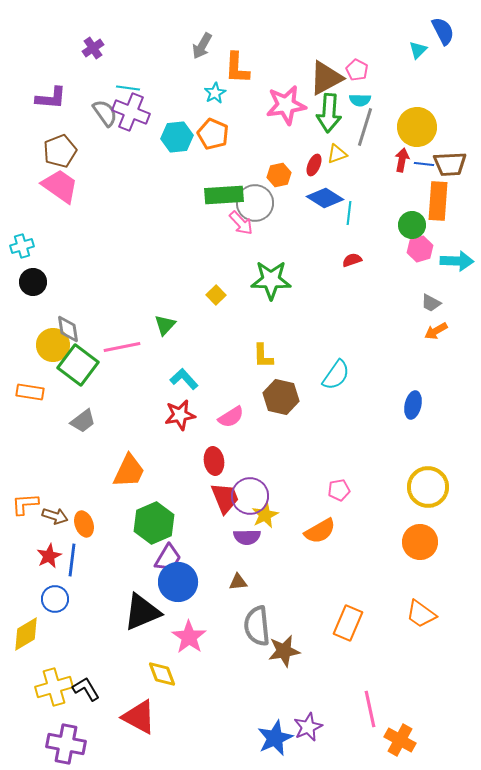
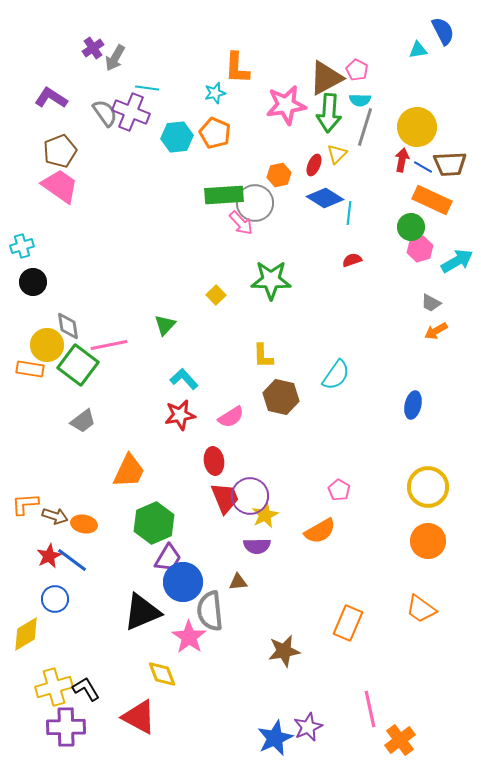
gray arrow at (202, 46): moved 87 px left, 12 px down
cyan triangle at (418, 50): rotated 36 degrees clockwise
cyan line at (128, 88): moved 19 px right
cyan star at (215, 93): rotated 15 degrees clockwise
purple L-shape at (51, 98): rotated 152 degrees counterclockwise
orange pentagon at (213, 134): moved 2 px right, 1 px up
yellow triangle at (337, 154): rotated 25 degrees counterclockwise
blue line at (424, 164): moved 1 px left, 3 px down; rotated 24 degrees clockwise
orange rectangle at (438, 201): moved 6 px left, 1 px up; rotated 69 degrees counterclockwise
green circle at (412, 225): moved 1 px left, 2 px down
cyan arrow at (457, 261): rotated 32 degrees counterclockwise
gray diamond at (68, 329): moved 3 px up
yellow circle at (53, 345): moved 6 px left
pink line at (122, 347): moved 13 px left, 2 px up
orange rectangle at (30, 392): moved 23 px up
pink pentagon at (339, 490): rotated 30 degrees counterclockwise
orange ellipse at (84, 524): rotated 60 degrees counterclockwise
purple semicircle at (247, 537): moved 10 px right, 9 px down
orange circle at (420, 542): moved 8 px right, 1 px up
blue line at (72, 560): rotated 60 degrees counterclockwise
blue circle at (178, 582): moved 5 px right
orange trapezoid at (421, 614): moved 5 px up
gray semicircle at (257, 626): moved 47 px left, 15 px up
orange cross at (400, 740): rotated 24 degrees clockwise
purple cross at (66, 744): moved 17 px up; rotated 12 degrees counterclockwise
